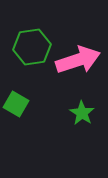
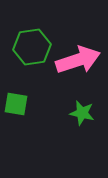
green square: rotated 20 degrees counterclockwise
green star: rotated 20 degrees counterclockwise
